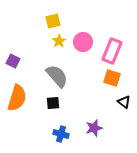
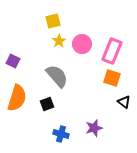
pink circle: moved 1 px left, 2 px down
black square: moved 6 px left, 1 px down; rotated 16 degrees counterclockwise
